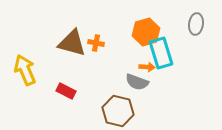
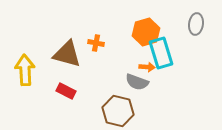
brown triangle: moved 5 px left, 11 px down
yellow arrow: rotated 20 degrees clockwise
